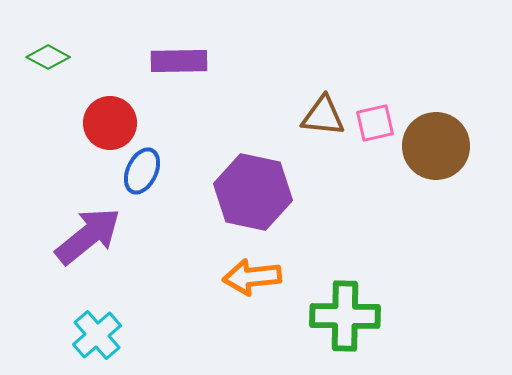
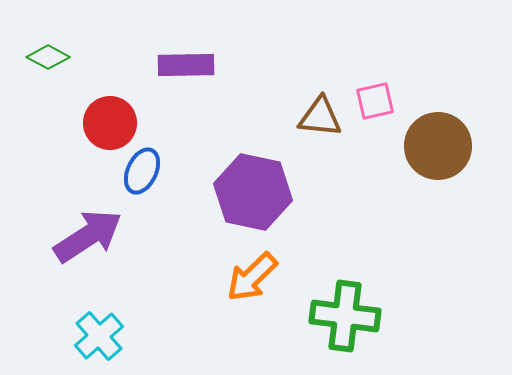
purple rectangle: moved 7 px right, 4 px down
brown triangle: moved 3 px left, 1 px down
pink square: moved 22 px up
brown circle: moved 2 px right
purple arrow: rotated 6 degrees clockwise
orange arrow: rotated 38 degrees counterclockwise
green cross: rotated 6 degrees clockwise
cyan cross: moved 2 px right, 1 px down
